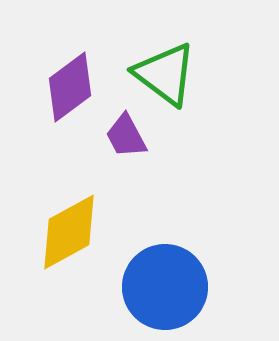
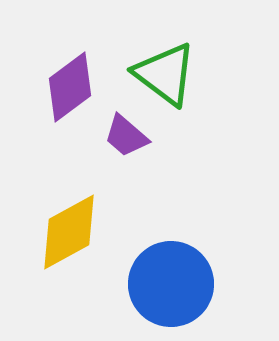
purple trapezoid: rotated 21 degrees counterclockwise
blue circle: moved 6 px right, 3 px up
